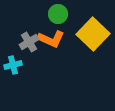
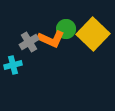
green circle: moved 8 px right, 15 px down
